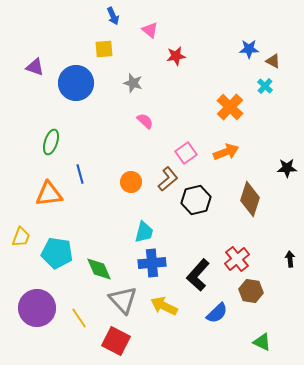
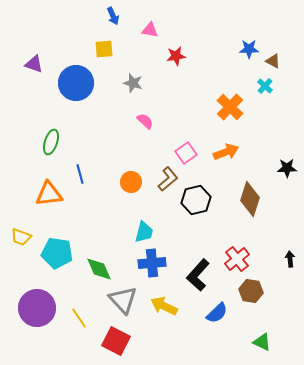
pink triangle: rotated 30 degrees counterclockwise
purple triangle: moved 1 px left, 3 px up
yellow trapezoid: rotated 90 degrees clockwise
